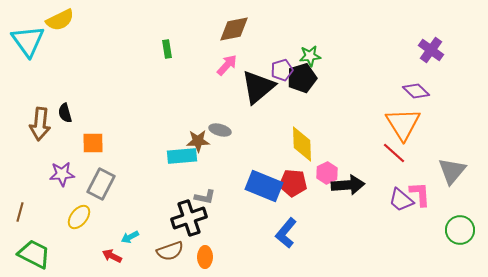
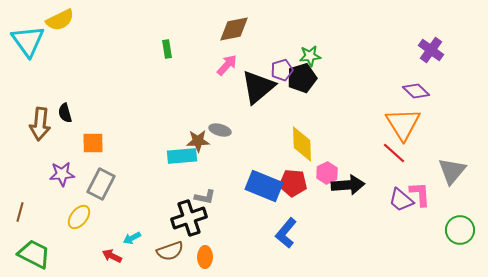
cyan arrow: moved 2 px right, 1 px down
